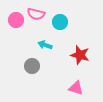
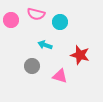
pink circle: moved 5 px left
pink triangle: moved 16 px left, 12 px up
